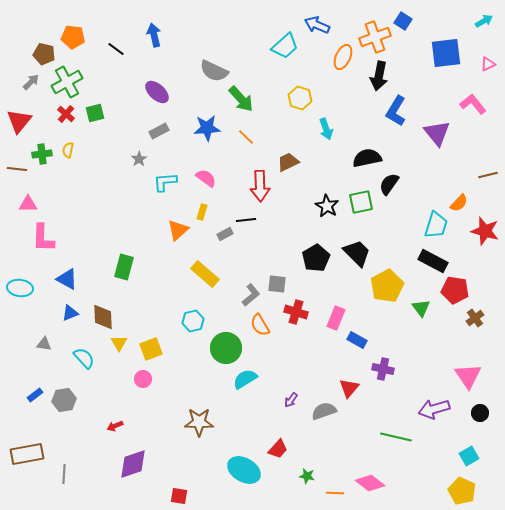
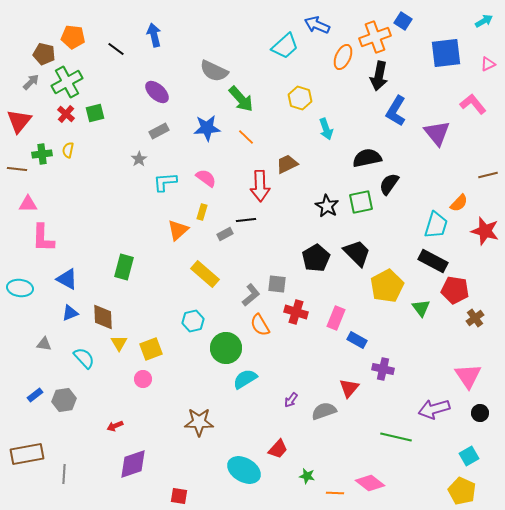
brown trapezoid at (288, 162): moved 1 px left, 2 px down
